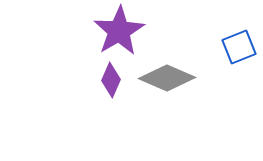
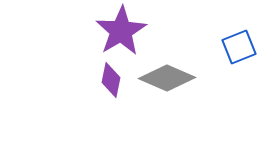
purple star: moved 2 px right
purple diamond: rotated 12 degrees counterclockwise
